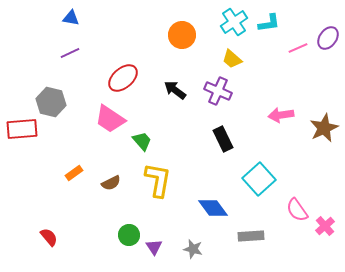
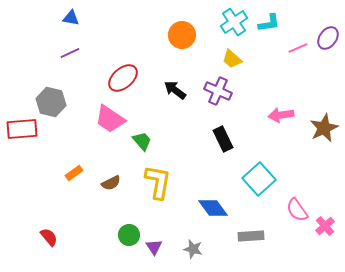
yellow L-shape: moved 2 px down
